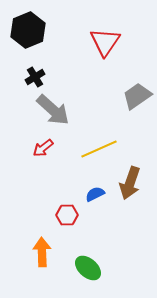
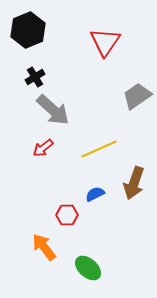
brown arrow: moved 4 px right
orange arrow: moved 2 px right, 5 px up; rotated 36 degrees counterclockwise
